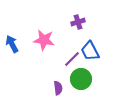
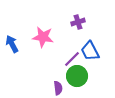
pink star: moved 1 px left, 3 px up
green circle: moved 4 px left, 3 px up
